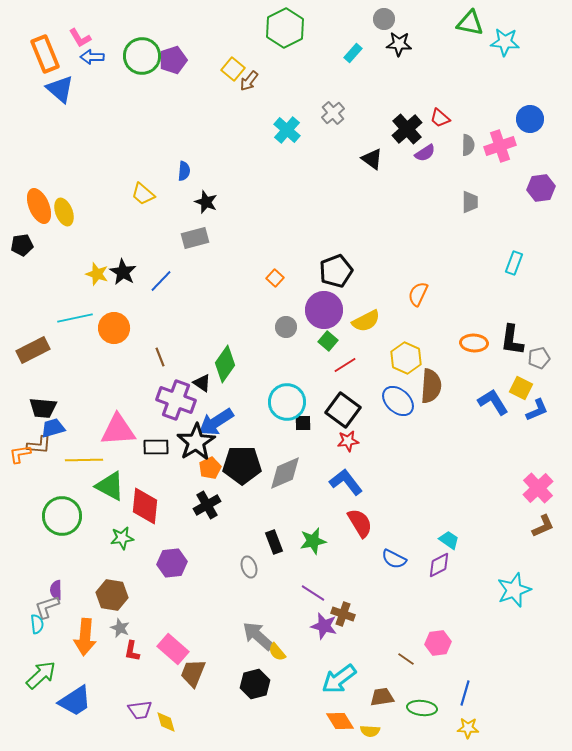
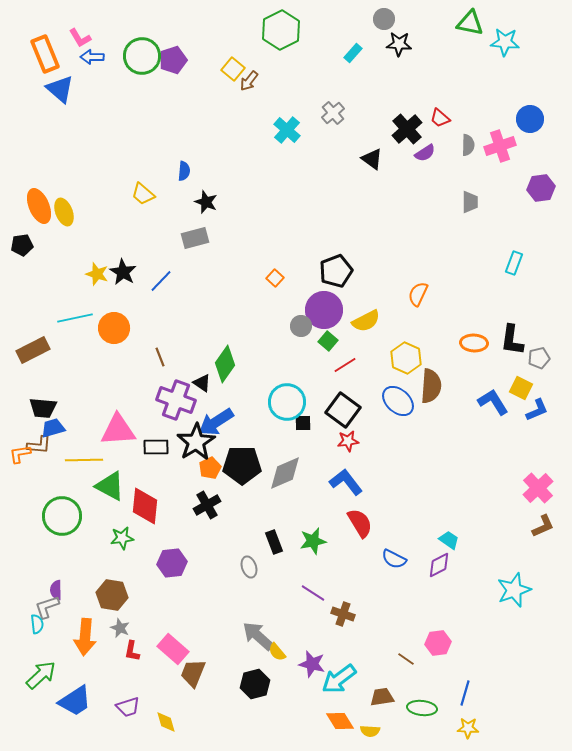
green hexagon at (285, 28): moved 4 px left, 2 px down
gray circle at (286, 327): moved 15 px right, 1 px up
purple star at (324, 626): moved 12 px left, 38 px down
purple trapezoid at (140, 710): moved 12 px left, 3 px up; rotated 10 degrees counterclockwise
